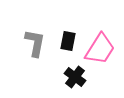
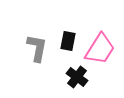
gray L-shape: moved 2 px right, 5 px down
black cross: moved 2 px right
